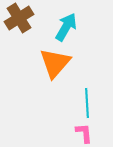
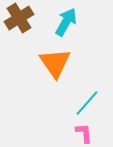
cyan arrow: moved 5 px up
orange triangle: rotated 16 degrees counterclockwise
cyan line: rotated 44 degrees clockwise
